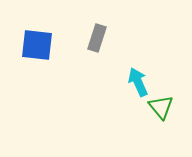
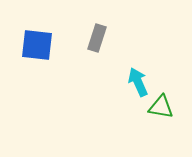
green triangle: rotated 40 degrees counterclockwise
